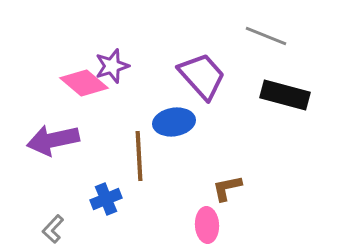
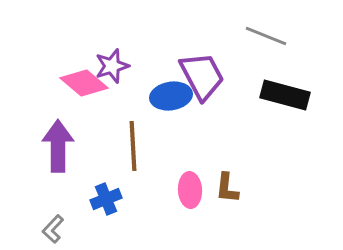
purple trapezoid: rotated 14 degrees clockwise
blue ellipse: moved 3 px left, 26 px up
purple arrow: moved 5 px right, 6 px down; rotated 102 degrees clockwise
brown line: moved 6 px left, 10 px up
brown L-shape: rotated 72 degrees counterclockwise
pink ellipse: moved 17 px left, 35 px up
